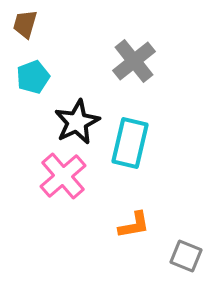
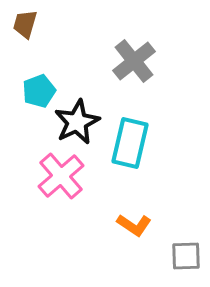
cyan pentagon: moved 6 px right, 14 px down
pink cross: moved 2 px left
orange L-shape: rotated 44 degrees clockwise
gray square: rotated 24 degrees counterclockwise
